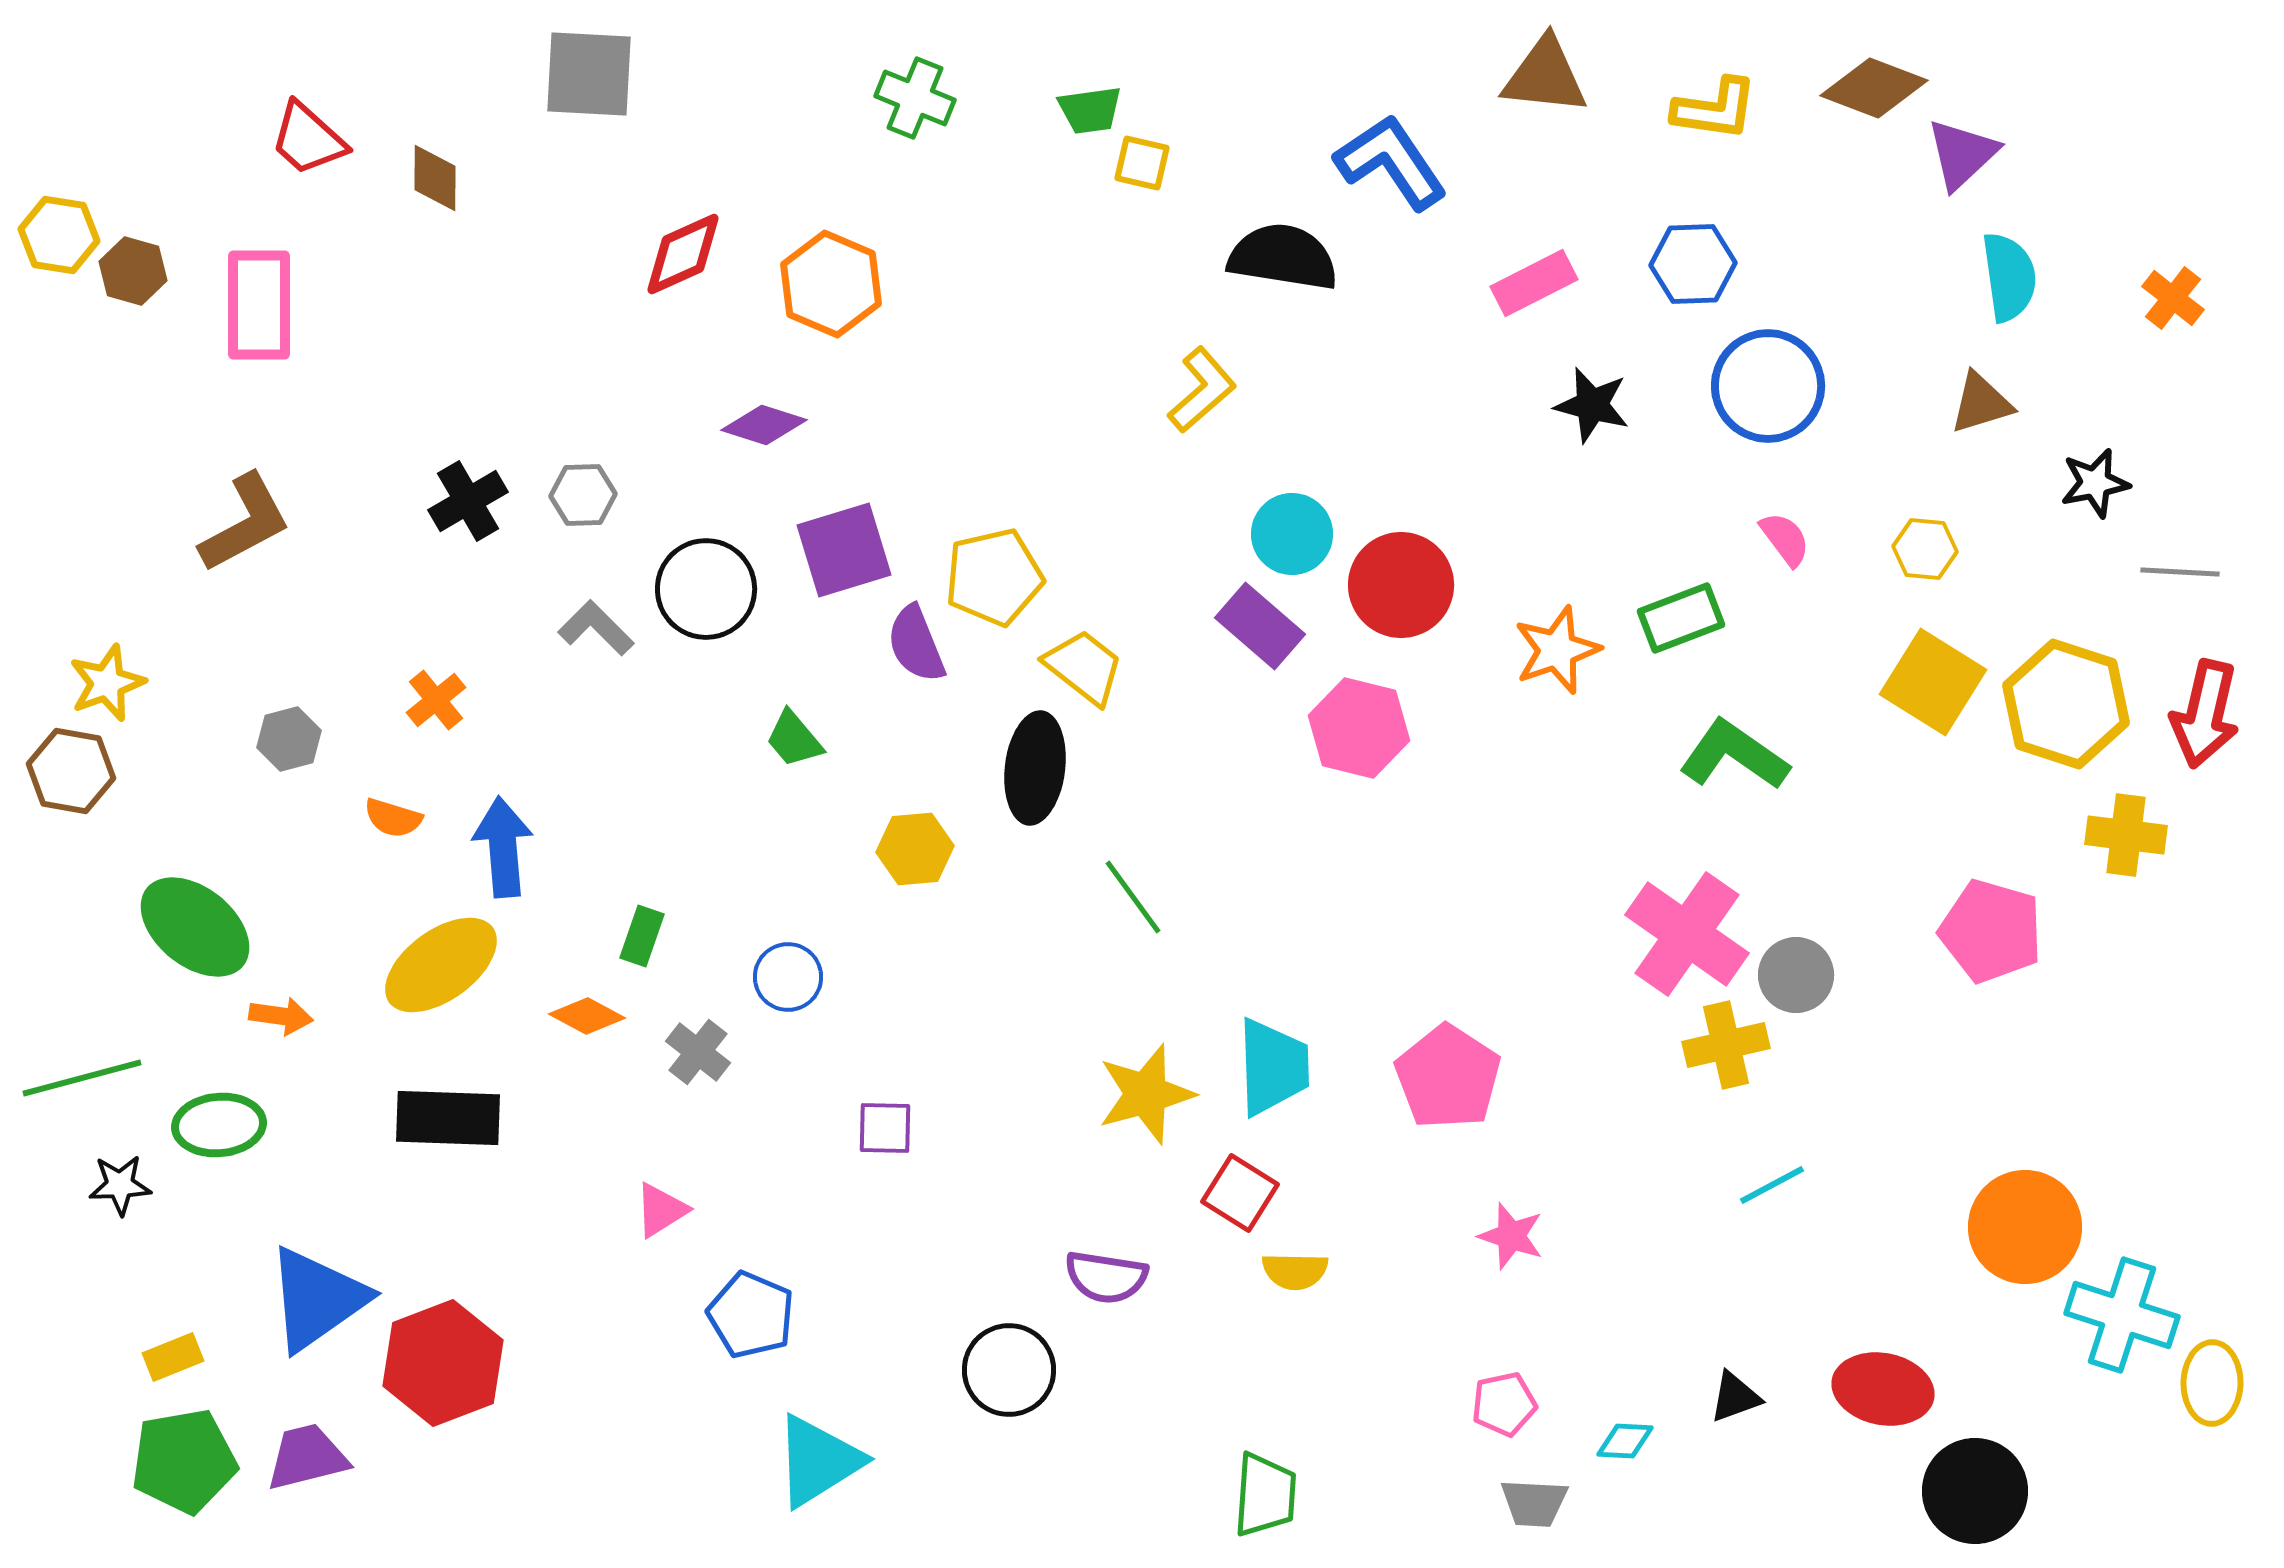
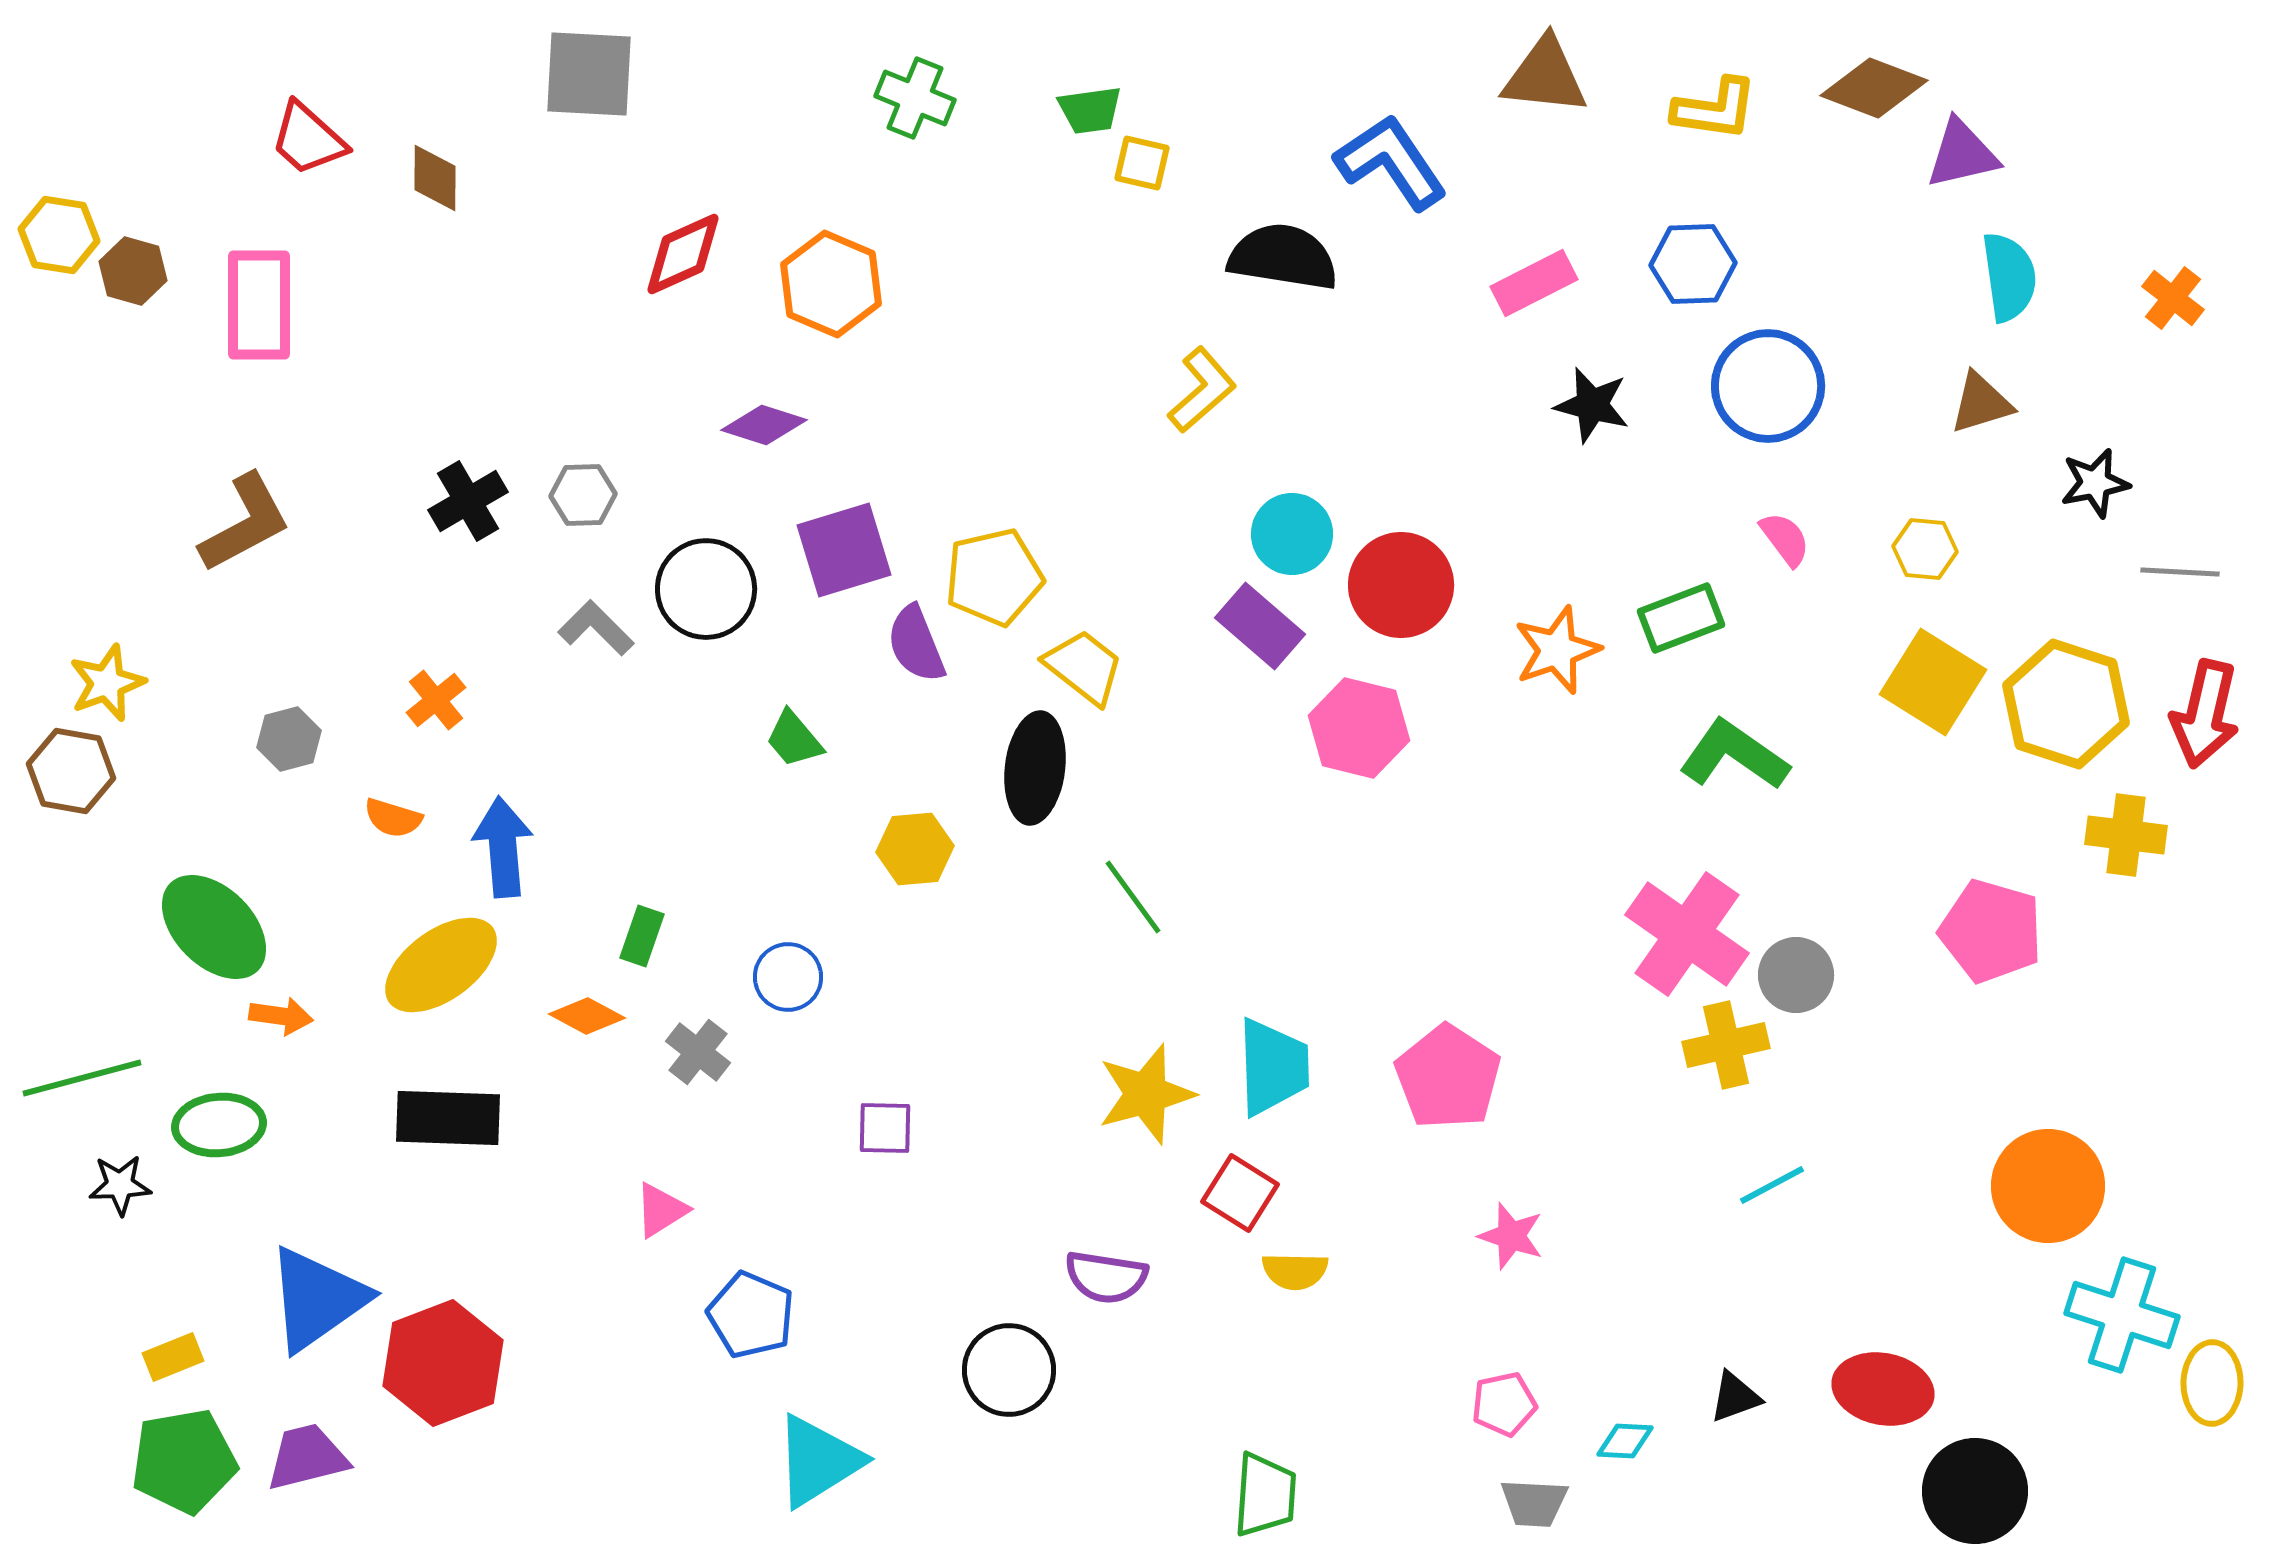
purple triangle at (1962, 154): rotated 30 degrees clockwise
green ellipse at (195, 927): moved 19 px right; rotated 6 degrees clockwise
orange circle at (2025, 1227): moved 23 px right, 41 px up
